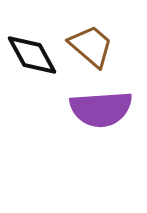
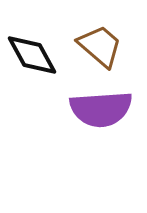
brown trapezoid: moved 9 px right
